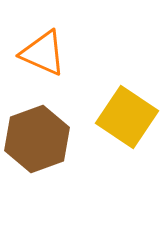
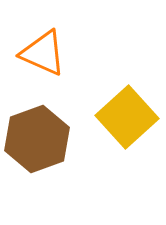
yellow square: rotated 14 degrees clockwise
